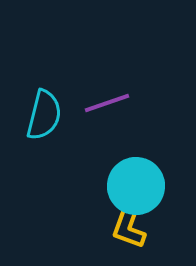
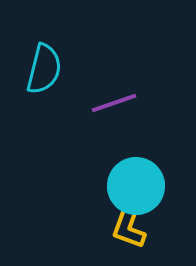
purple line: moved 7 px right
cyan semicircle: moved 46 px up
